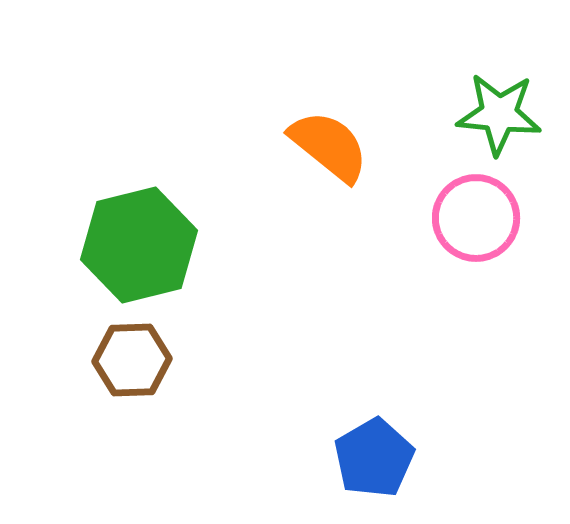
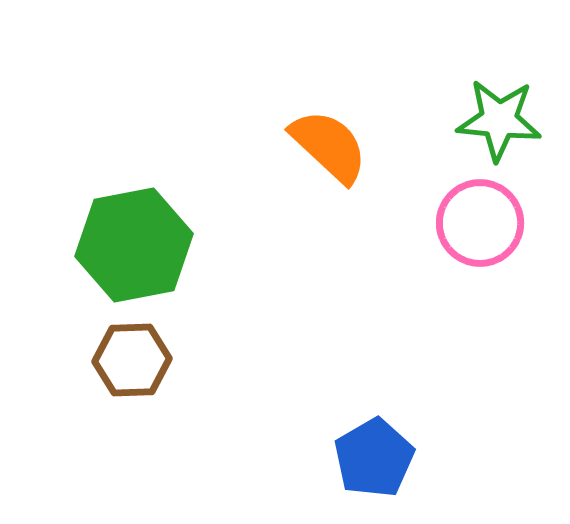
green star: moved 6 px down
orange semicircle: rotated 4 degrees clockwise
pink circle: moved 4 px right, 5 px down
green hexagon: moved 5 px left; rotated 3 degrees clockwise
